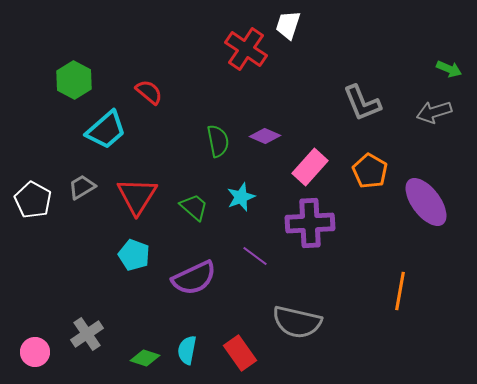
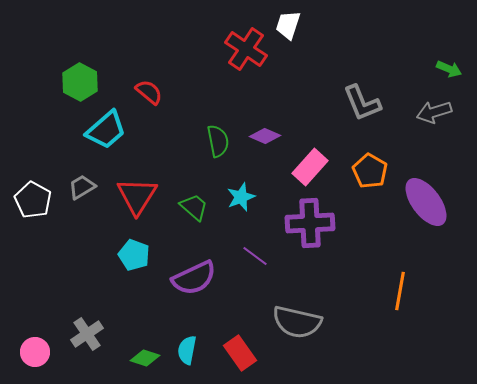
green hexagon: moved 6 px right, 2 px down
